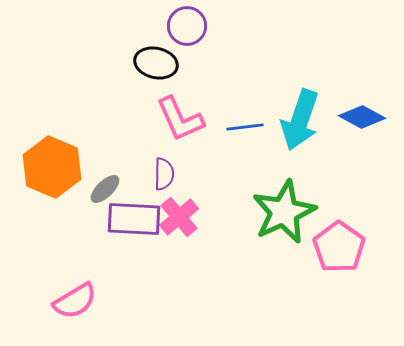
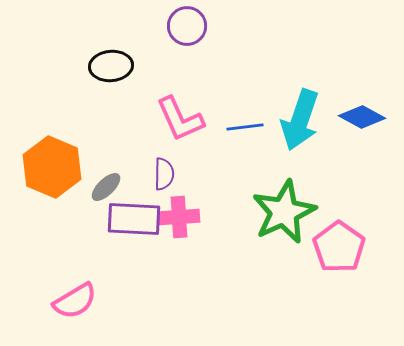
black ellipse: moved 45 px left, 3 px down; rotated 18 degrees counterclockwise
gray ellipse: moved 1 px right, 2 px up
pink cross: rotated 36 degrees clockwise
